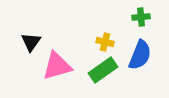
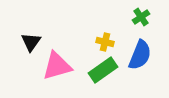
green cross: rotated 30 degrees counterclockwise
